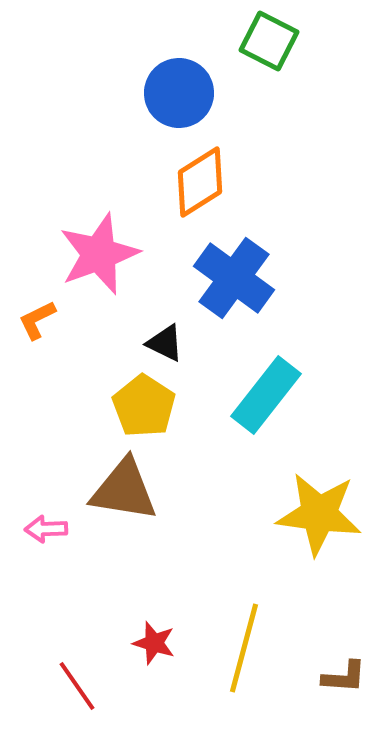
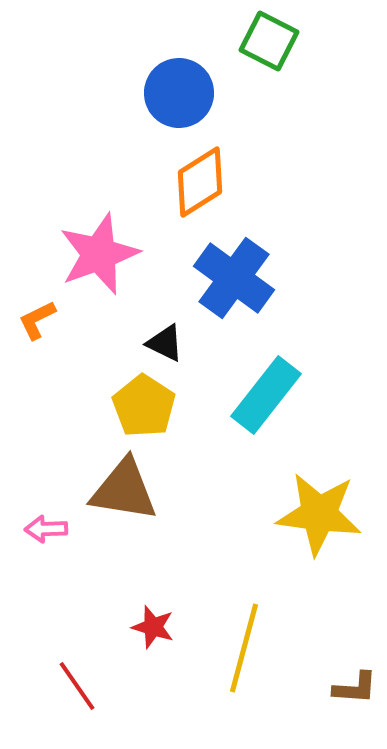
red star: moved 1 px left, 16 px up
brown L-shape: moved 11 px right, 11 px down
